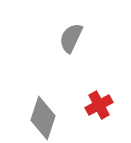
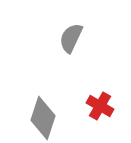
red cross: moved 1 px right, 1 px down; rotated 32 degrees counterclockwise
